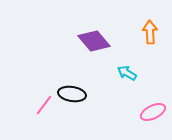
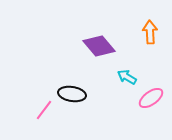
purple diamond: moved 5 px right, 5 px down
cyan arrow: moved 4 px down
pink line: moved 5 px down
pink ellipse: moved 2 px left, 14 px up; rotated 10 degrees counterclockwise
